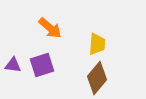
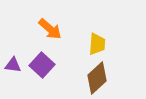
orange arrow: moved 1 px down
purple square: rotated 30 degrees counterclockwise
brown diamond: rotated 8 degrees clockwise
